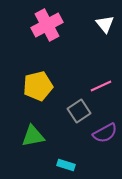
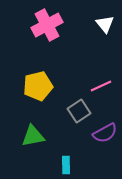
cyan rectangle: rotated 72 degrees clockwise
